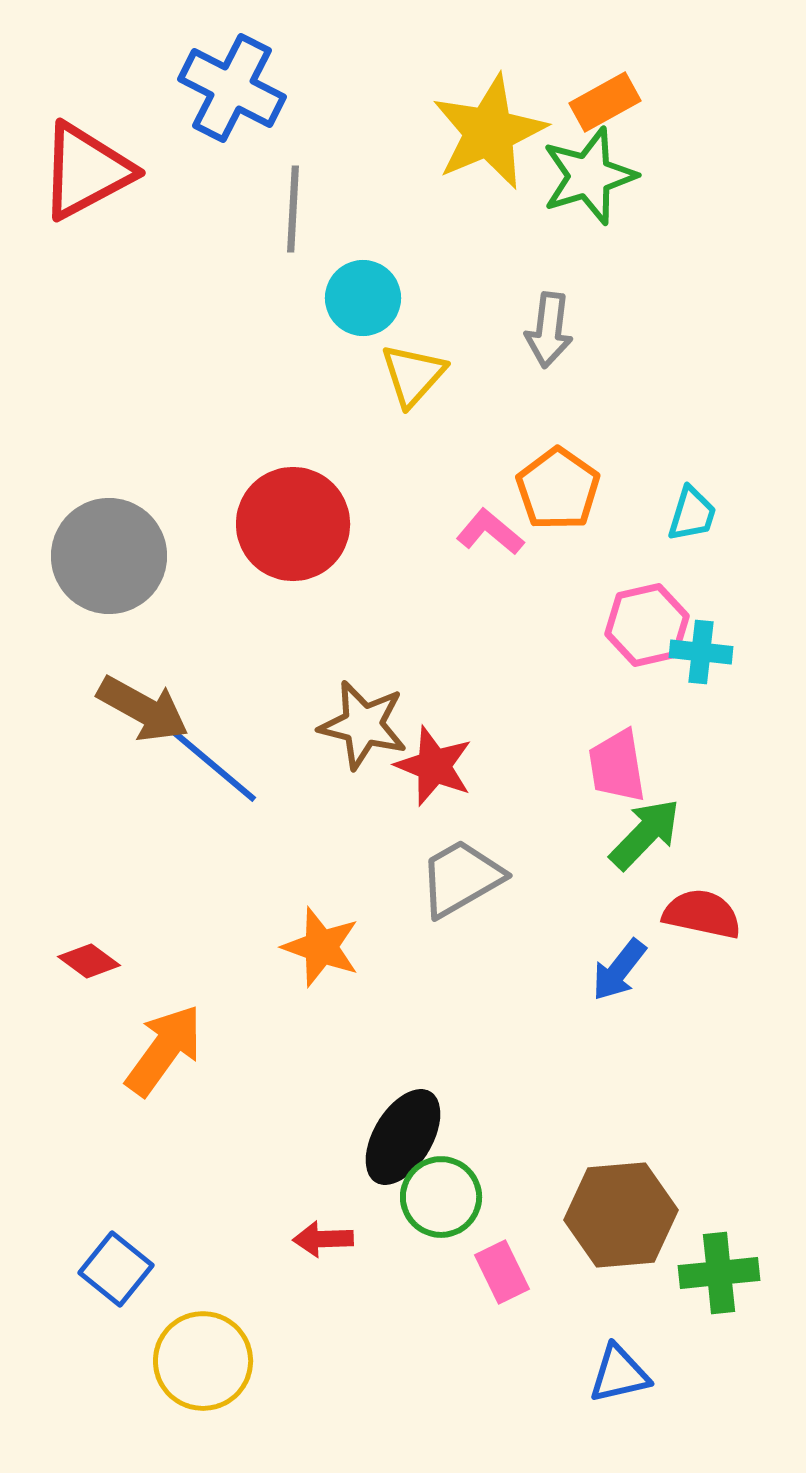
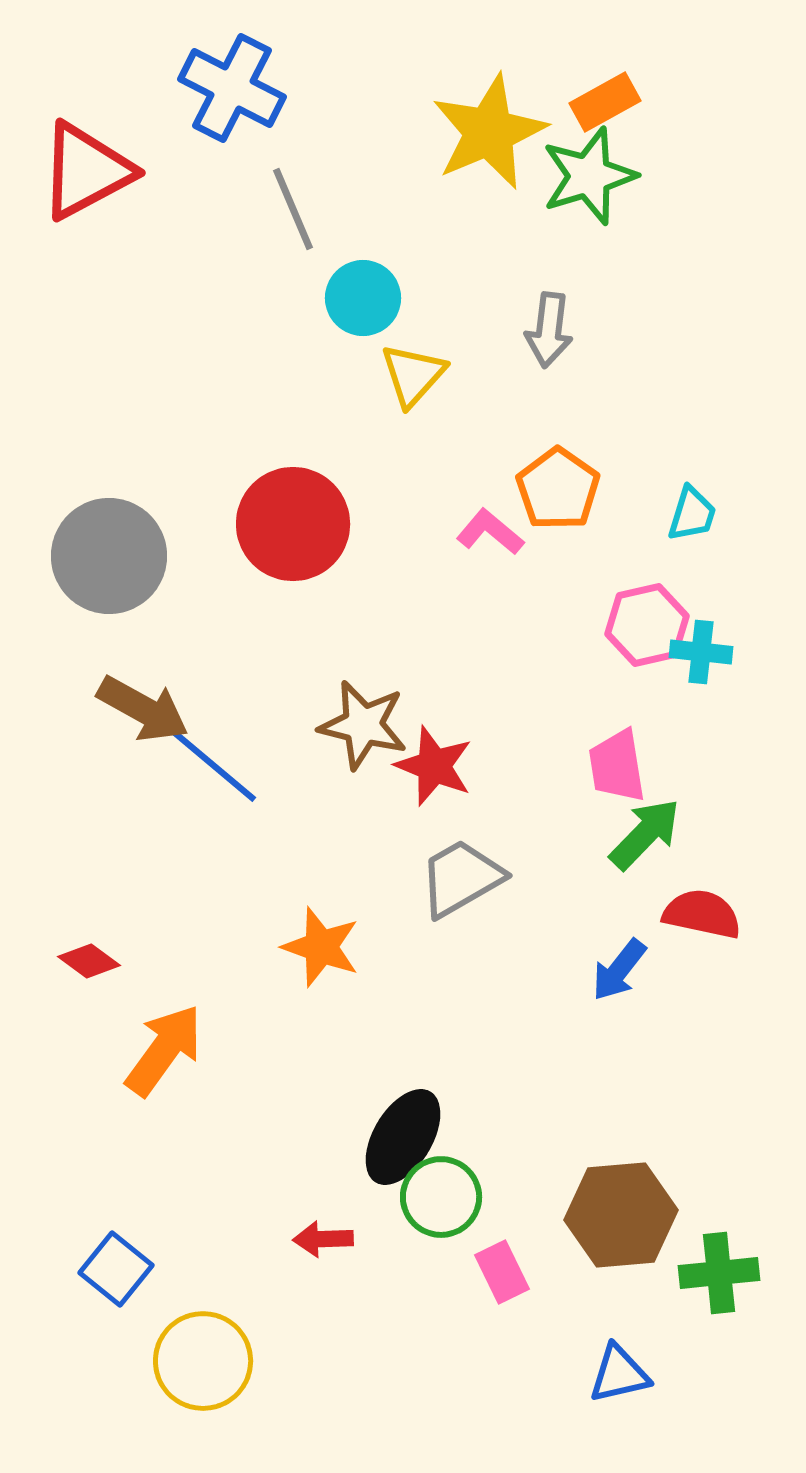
gray line: rotated 26 degrees counterclockwise
